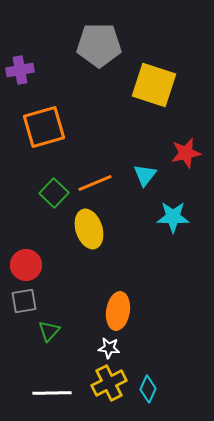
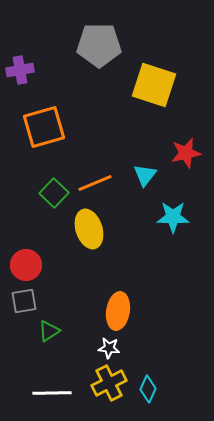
green triangle: rotated 15 degrees clockwise
